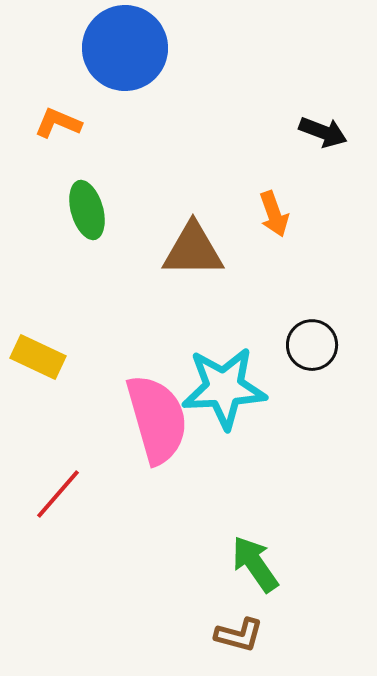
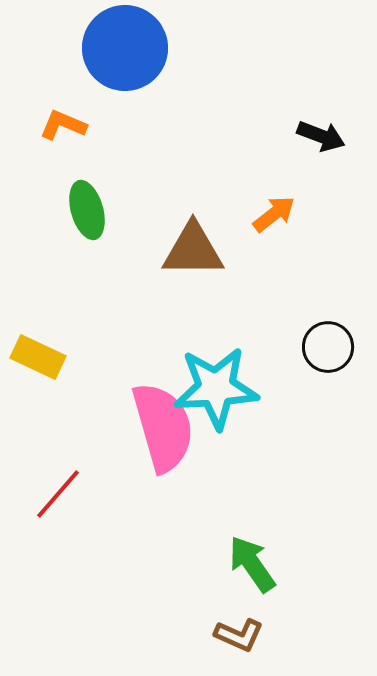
orange L-shape: moved 5 px right, 2 px down
black arrow: moved 2 px left, 4 px down
orange arrow: rotated 108 degrees counterclockwise
black circle: moved 16 px right, 2 px down
cyan star: moved 8 px left
pink semicircle: moved 6 px right, 8 px down
green arrow: moved 3 px left
brown L-shape: rotated 9 degrees clockwise
